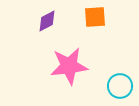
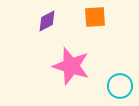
pink star: moved 2 px right; rotated 24 degrees clockwise
